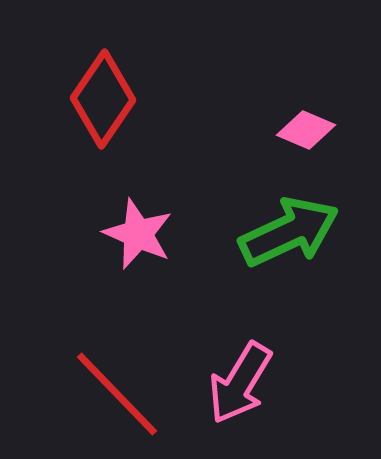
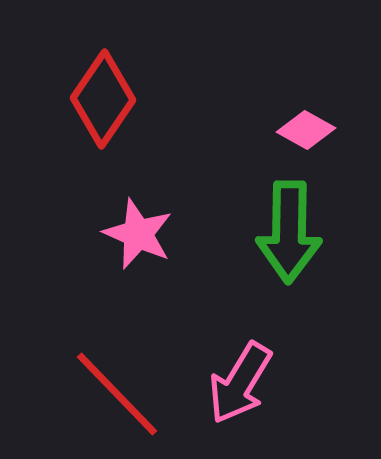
pink diamond: rotated 6 degrees clockwise
green arrow: rotated 116 degrees clockwise
